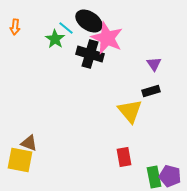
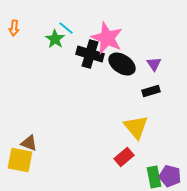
black ellipse: moved 33 px right, 43 px down
orange arrow: moved 1 px left, 1 px down
yellow triangle: moved 6 px right, 16 px down
red rectangle: rotated 60 degrees clockwise
